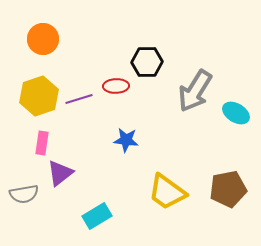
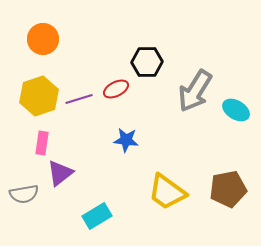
red ellipse: moved 3 px down; rotated 25 degrees counterclockwise
cyan ellipse: moved 3 px up
